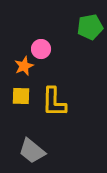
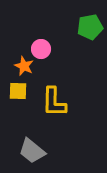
orange star: rotated 24 degrees counterclockwise
yellow square: moved 3 px left, 5 px up
